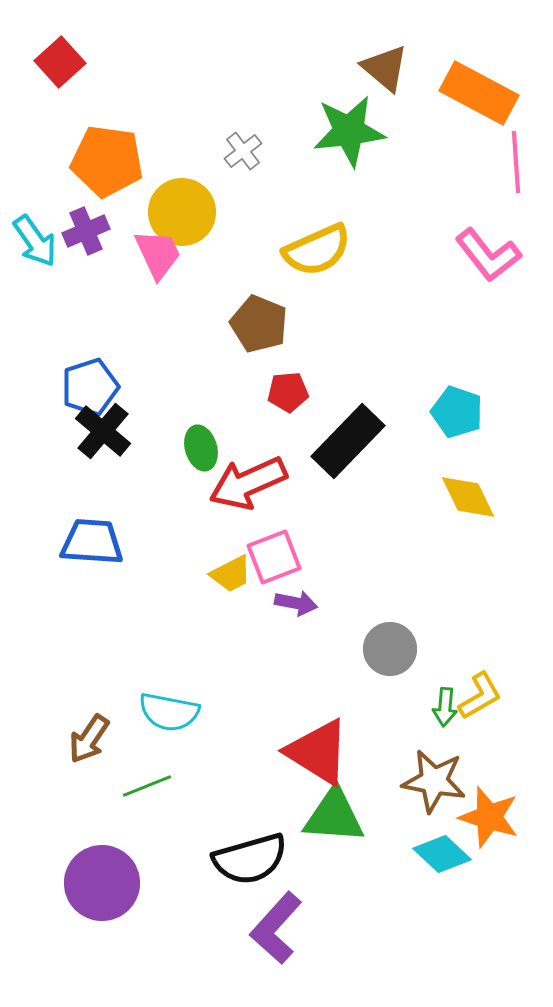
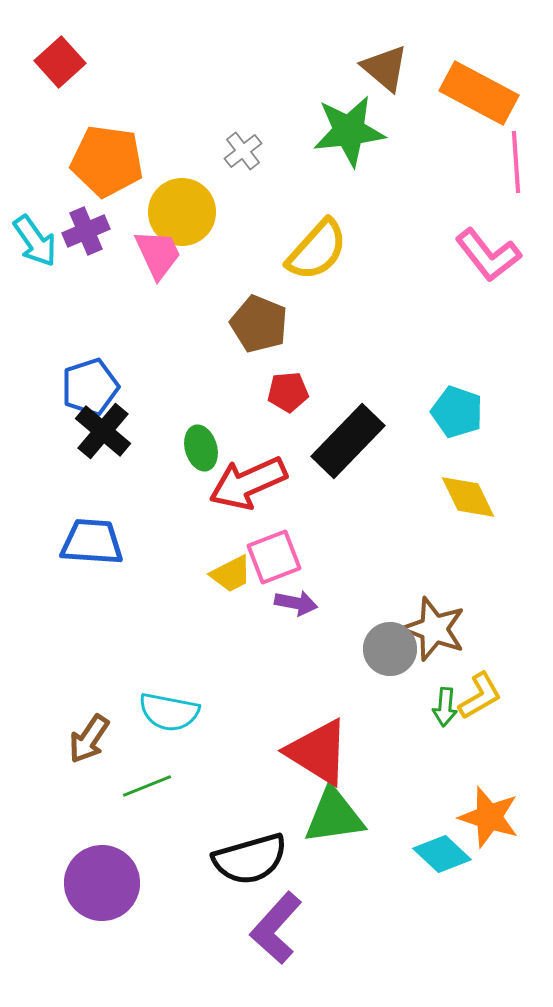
yellow semicircle: rotated 24 degrees counterclockwise
brown star: moved 152 px up; rotated 10 degrees clockwise
green triangle: rotated 12 degrees counterclockwise
